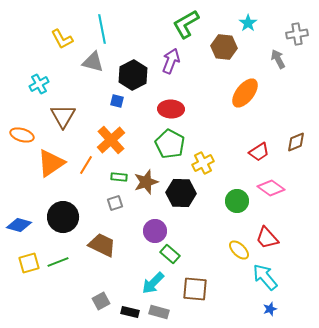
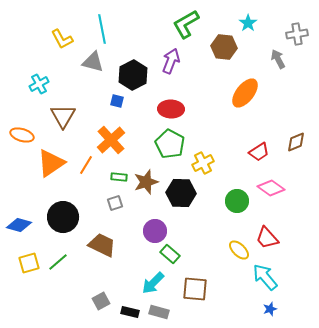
green line at (58, 262): rotated 20 degrees counterclockwise
